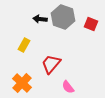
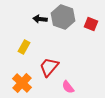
yellow rectangle: moved 2 px down
red trapezoid: moved 2 px left, 3 px down
